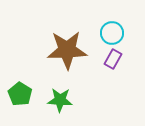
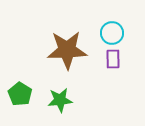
purple rectangle: rotated 30 degrees counterclockwise
green star: rotated 10 degrees counterclockwise
